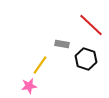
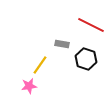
red line: rotated 16 degrees counterclockwise
